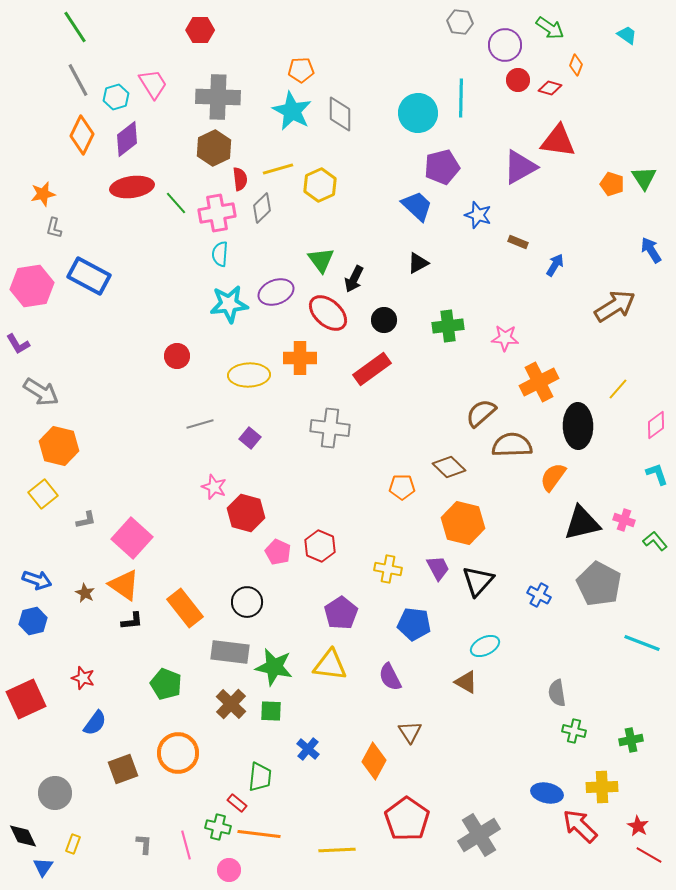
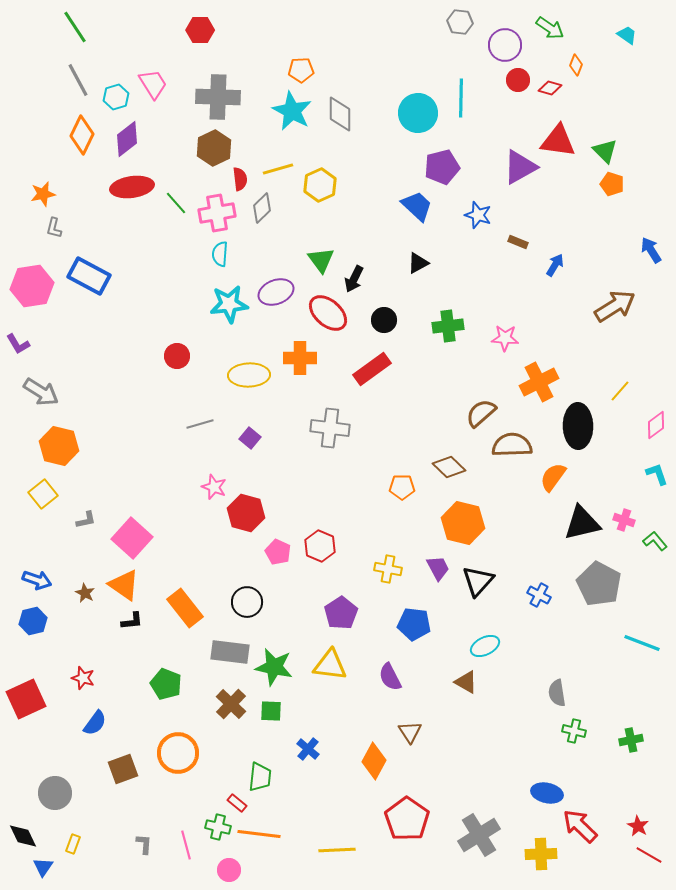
green triangle at (644, 178): moved 39 px left, 27 px up; rotated 12 degrees counterclockwise
yellow line at (618, 389): moved 2 px right, 2 px down
yellow cross at (602, 787): moved 61 px left, 67 px down
